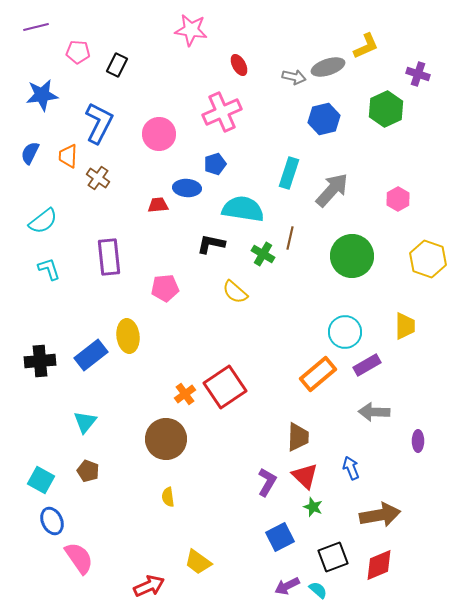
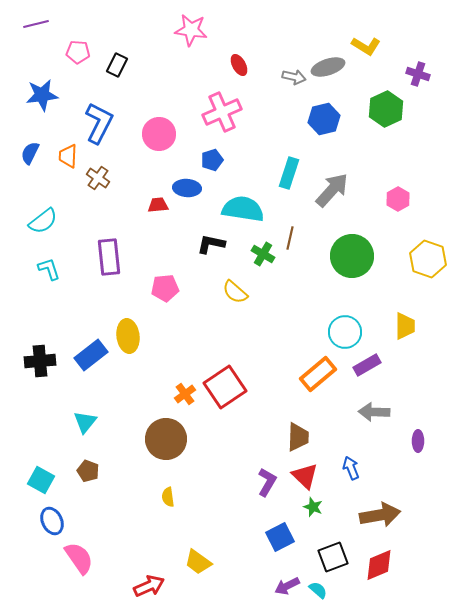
purple line at (36, 27): moved 3 px up
yellow L-shape at (366, 46): rotated 56 degrees clockwise
blue pentagon at (215, 164): moved 3 px left, 4 px up
